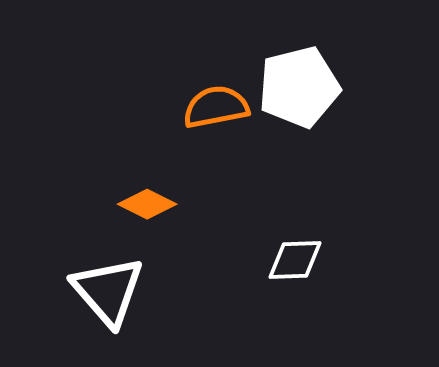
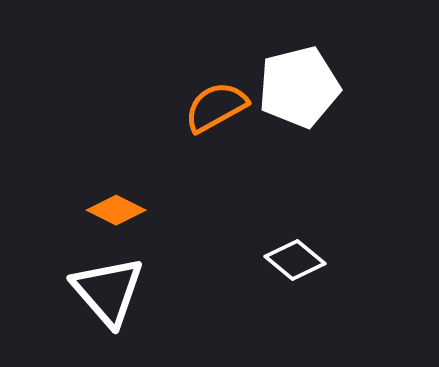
orange semicircle: rotated 18 degrees counterclockwise
orange diamond: moved 31 px left, 6 px down
white diamond: rotated 42 degrees clockwise
